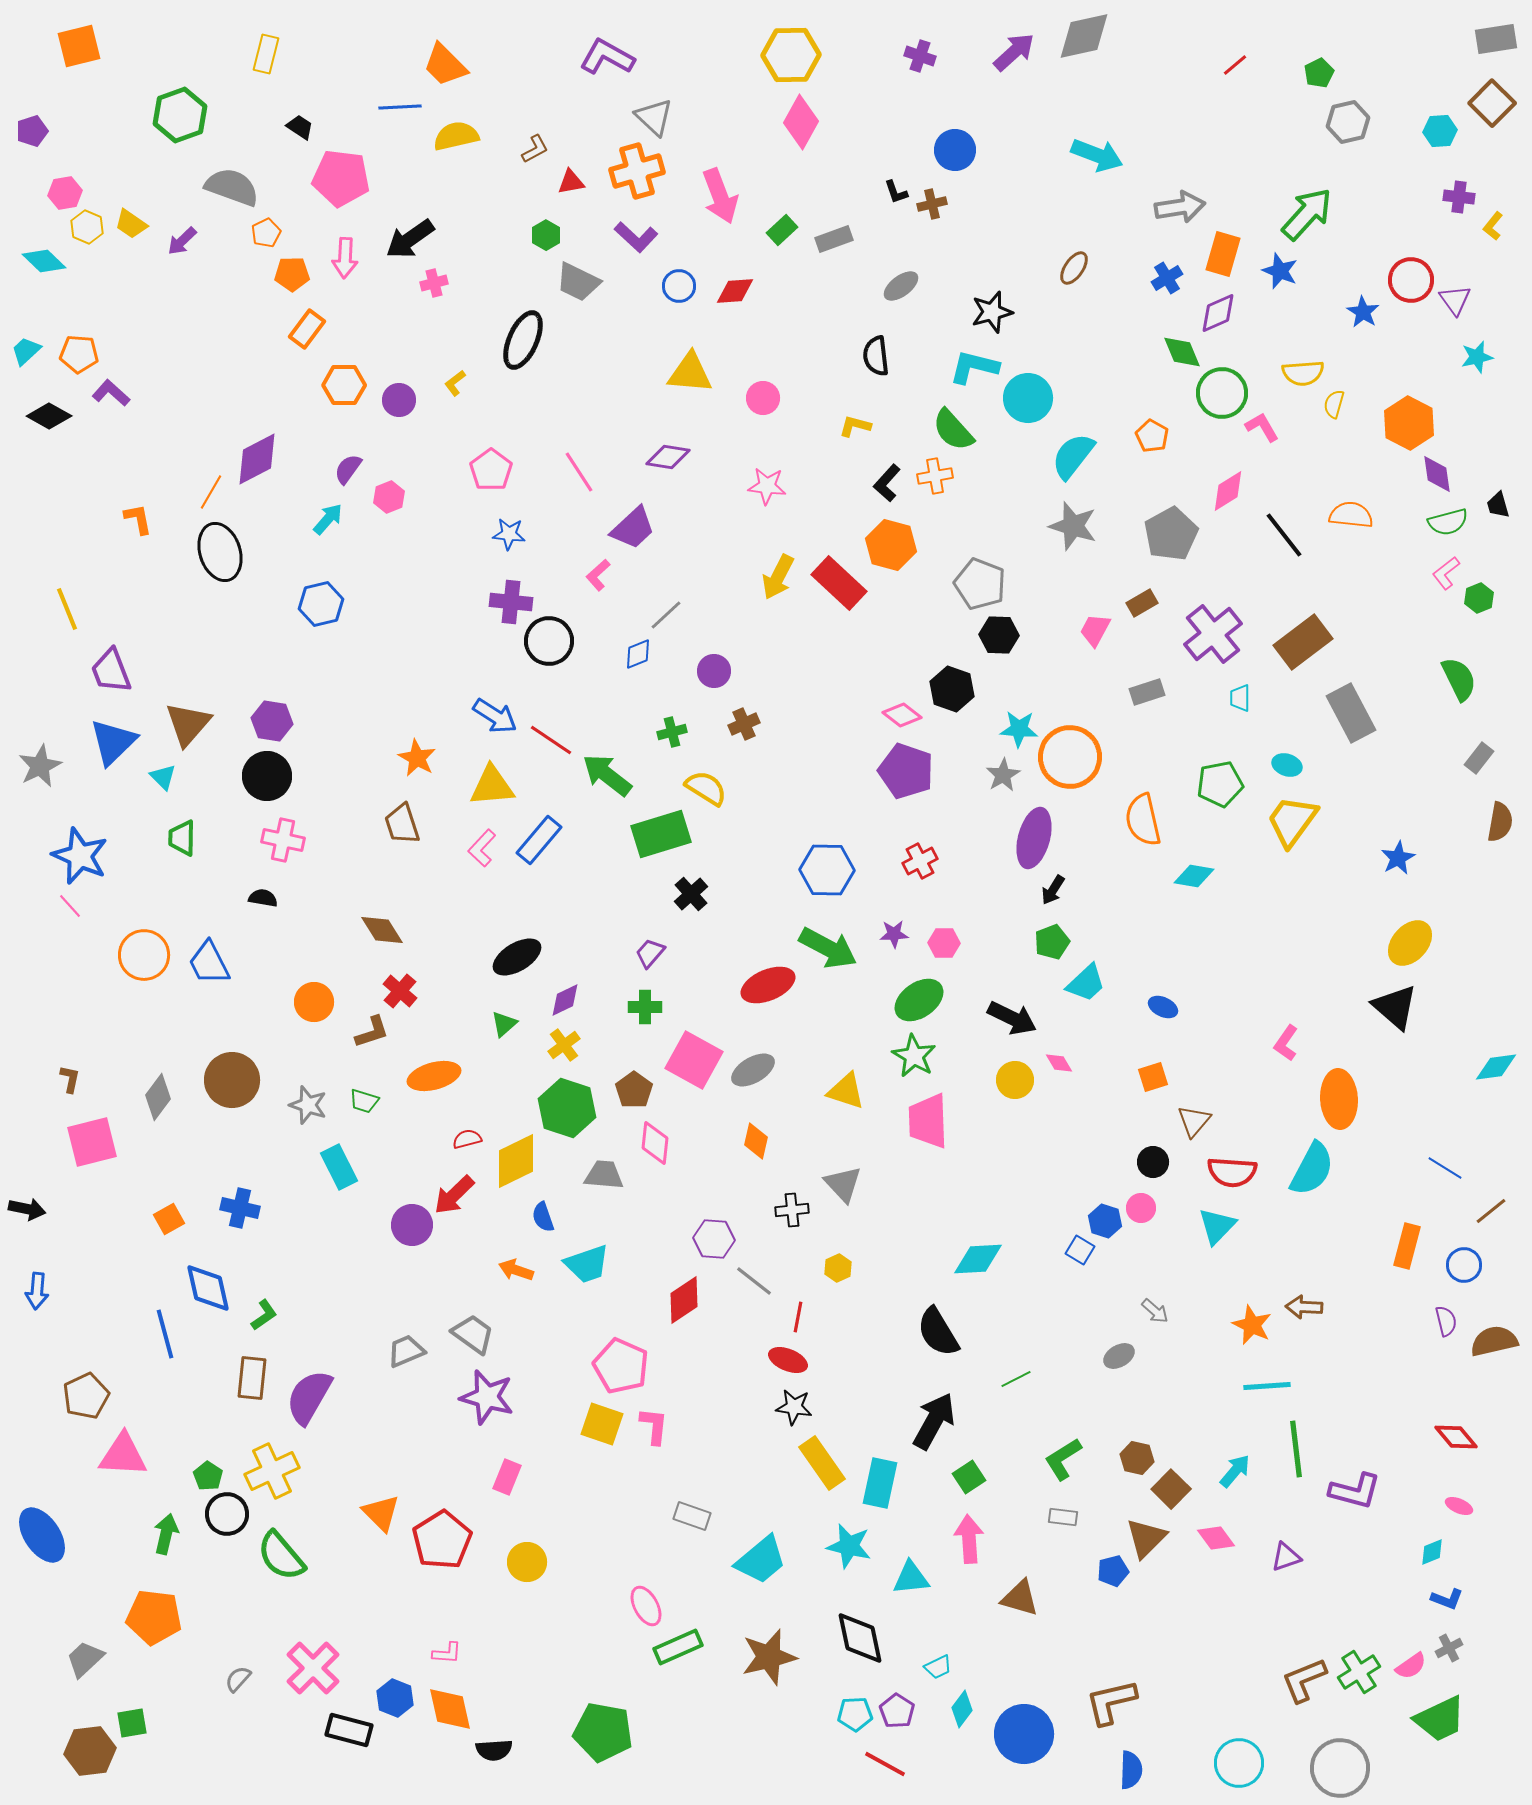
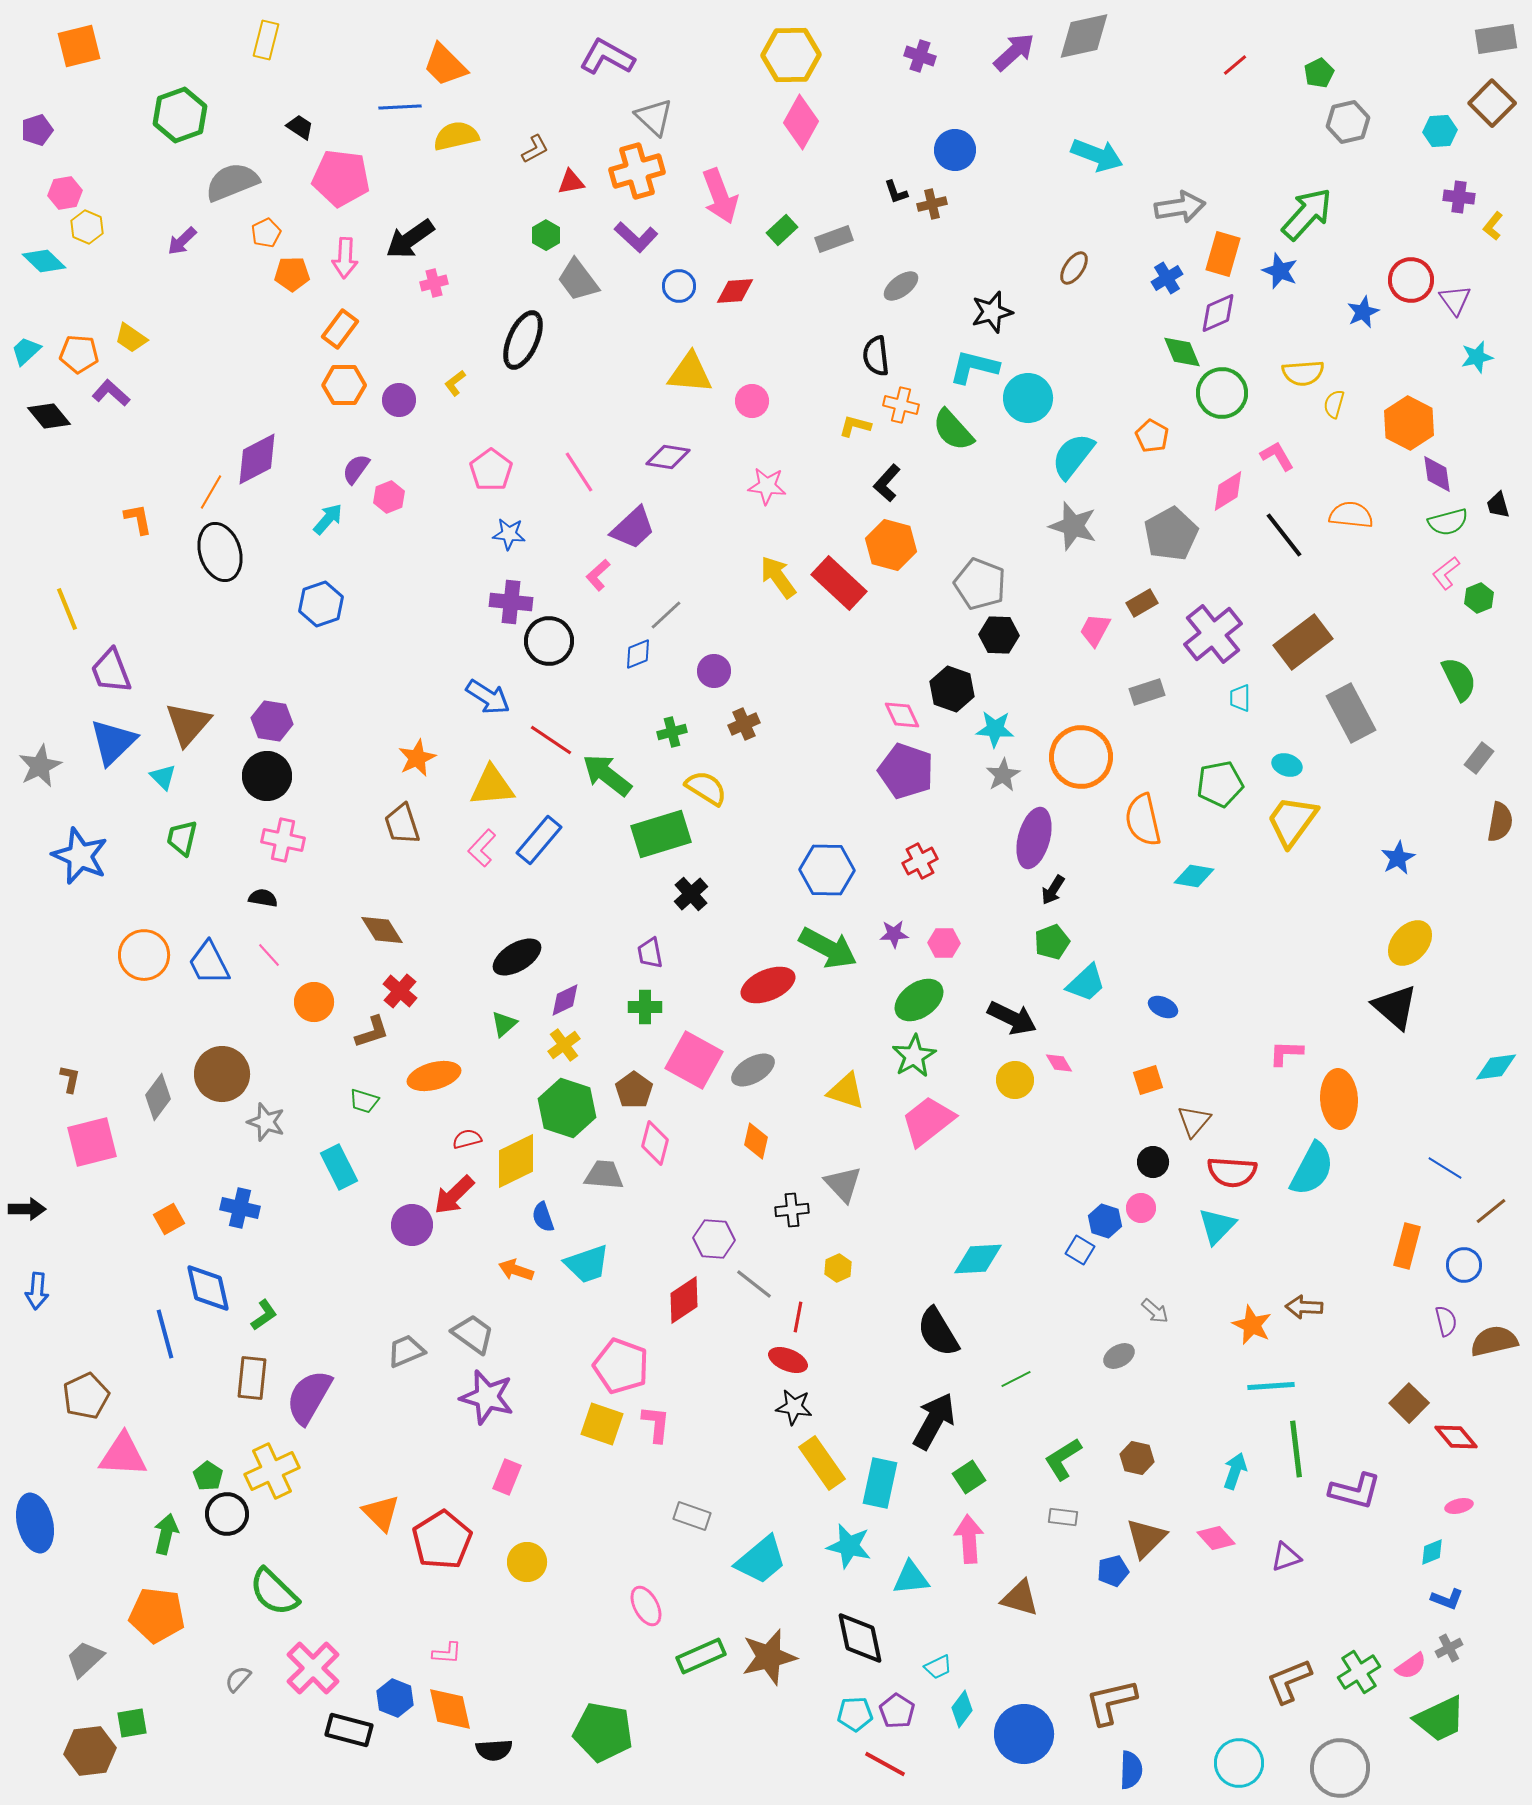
yellow rectangle at (266, 54): moved 14 px up
purple pentagon at (32, 131): moved 5 px right, 1 px up
gray semicircle at (232, 187): moved 5 px up; rotated 42 degrees counterclockwise
yellow trapezoid at (131, 224): moved 114 px down
gray trapezoid at (578, 282): moved 2 px up; rotated 27 degrees clockwise
blue star at (1363, 312): rotated 16 degrees clockwise
orange rectangle at (307, 329): moved 33 px right
pink circle at (763, 398): moved 11 px left, 3 px down
black diamond at (49, 416): rotated 21 degrees clockwise
pink L-shape at (1262, 427): moved 15 px right, 29 px down
purple semicircle at (348, 469): moved 8 px right
orange cross at (935, 476): moved 34 px left, 71 px up; rotated 24 degrees clockwise
yellow arrow at (778, 577): rotated 117 degrees clockwise
blue hexagon at (321, 604): rotated 6 degrees counterclockwise
pink diamond at (902, 715): rotated 27 degrees clockwise
blue arrow at (495, 716): moved 7 px left, 19 px up
cyan star at (1019, 729): moved 24 px left
orange circle at (1070, 757): moved 11 px right
orange star at (417, 758): rotated 18 degrees clockwise
green trapezoid at (182, 838): rotated 12 degrees clockwise
pink line at (70, 906): moved 199 px right, 49 px down
purple trapezoid at (650, 953): rotated 52 degrees counterclockwise
pink L-shape at (1286, 1043): moved 10 px down; rotated 57 degrees clockwise
green star at (914, 1056): rotated 12 degrees clockwise
orange square at (1153, 1077): moved 5 px left, 3 px down
brown circle at (232, 1080): moved 10 px left, 6 px up
gray star at (308, 1105): moved 42 px left, 17 px down
pink trapezoid at (928, 1121): rotated 54 degrees clockwise
pink diamond at (655, 1143): rotated 9 degrees clockwise
black arrow at (27, 1209): rotated 12 degrees counterclockwise
gray line at (754, 1281): moved 3 px down
pink pentagon at (621, 1366): rotated 4 degrees counterclockwise
cyan line at (1267, 1386): moved 4 px right
pink L-shape at (654, 1426): moved 2 px right, 2 px up
cyan arrow at (1235, 1471): rotated 21 degrees counterclockwise
brown square at (1171, 1489): moved 238 px right, 86 px up
pink ellipse at (1459, 1506): rotated 36 degrees counterclockwise
blue ellipse at (42, 1535): moved 7 px left, 12 px up; rotated 20 degrees clockwise
pink diamond at (1216, 1538): rotated 6 degrees counterclockwise
green semicircle at (281, 1556): moved 7 px left, 36 px down; rotated 6 degrees counterclockwise
orange pentagon at (154, 1617): moved 3 px right, 2 px up
green rectangle at (678, 1647): moved 23 px right, 9 px down
brown L-shape at (1304, 1680): moved 15 px left, 1 px down
